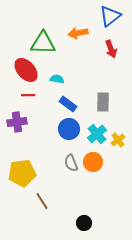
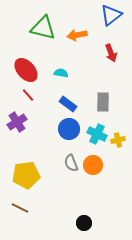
blue triangle: moved 1 px right, 1 px up
orange arrow: moved 1 px left, 2 px down
green triangle: moved 15 px up; rotated 12 degrees clockwise
red arrow: moved 4 px down
cyan semicircle: moved 4 px right, 6 px up
red line: rotated 48 degrees clockwise
purple cross: rotated 24 degrees counterclockwise
cyan cross: rotated 24 degrees counterclockwise
yellow cross: rotated 24 degrees clockwise
orange circle: moved 3 px down
yellow pentagon: moved 4 px right, 2 px down
brown line: moved 22 px left, 7 px down; rotated 30 degrees counterclockwise
